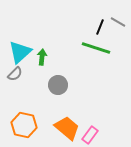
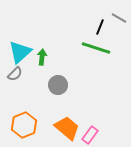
gray line: moved 1 px right, 4 px up
orange hexagon: rotated 25 degrees clockwise
